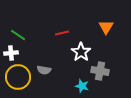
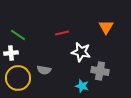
white star: rotated 24 degrees counterclockwise
yellow circle: moved 1 px down
